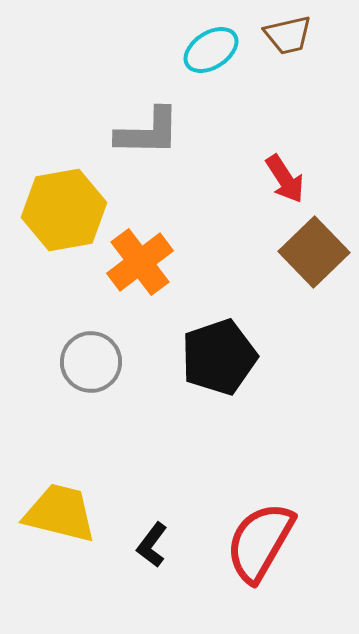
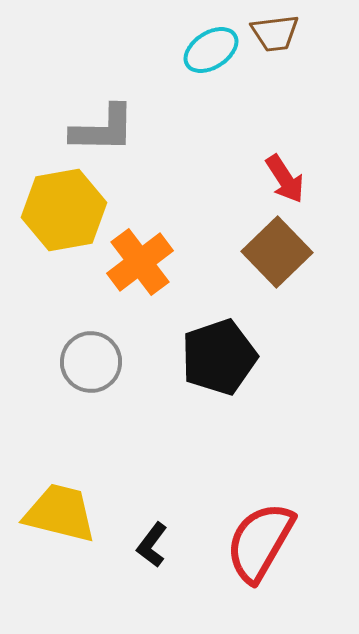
brown trapezoid: moved 13 px left, 2 px up; rotated 6 degrees clockwise
gray L-shape: moved 45 px left, 3 px up
brown square: moved 37 px left
